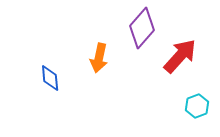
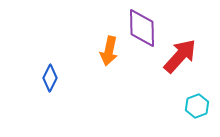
purple diamond: rotated 42 degrees counterclockwise
orange arrow: moved 10 px right, 7 px up
blue diamond: rotated 32 degrees clockwise
